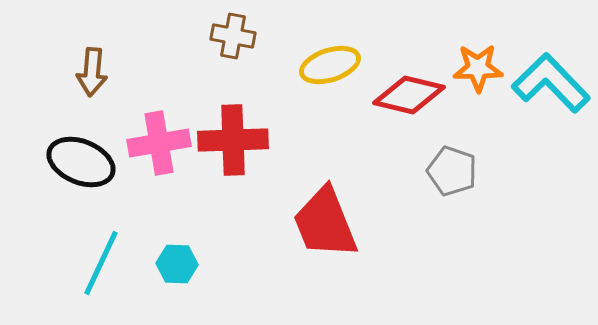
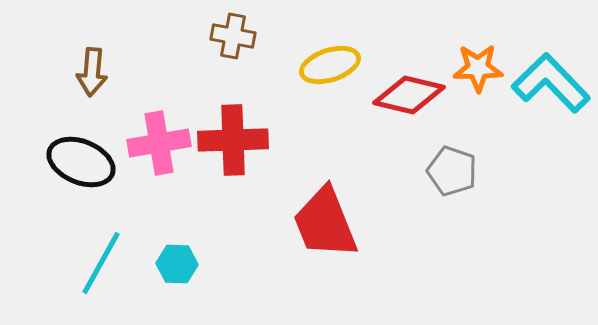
cyan line: rotated 4 degrees clockwise
